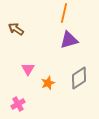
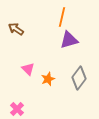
orange line: moved 2 px left, 4 px down
pink triangle: rotated 16 degrees counterclockwise
gray diamond: rotated 20 degrees counterclockwise
orange star: moved 4 px up
pink cross: moved 1 px left, 5 px down; rotated 16 degrees counterclockwise
